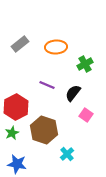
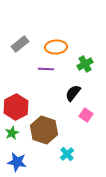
purple line: moved 1 px left, 16 px up; rotated 21 degrees counterclockwise
blue star: moved 2 px up
